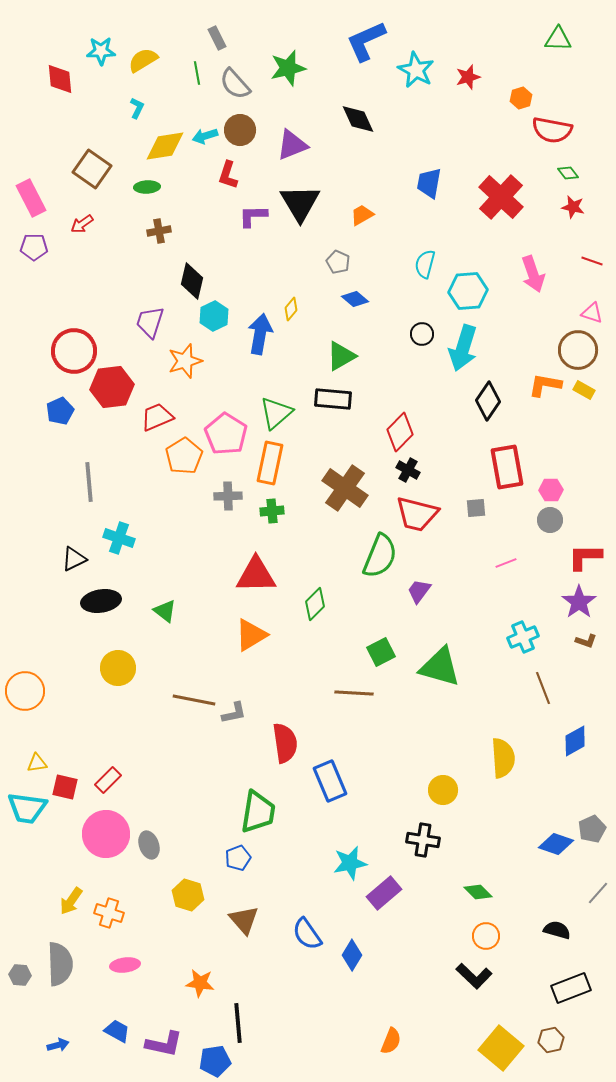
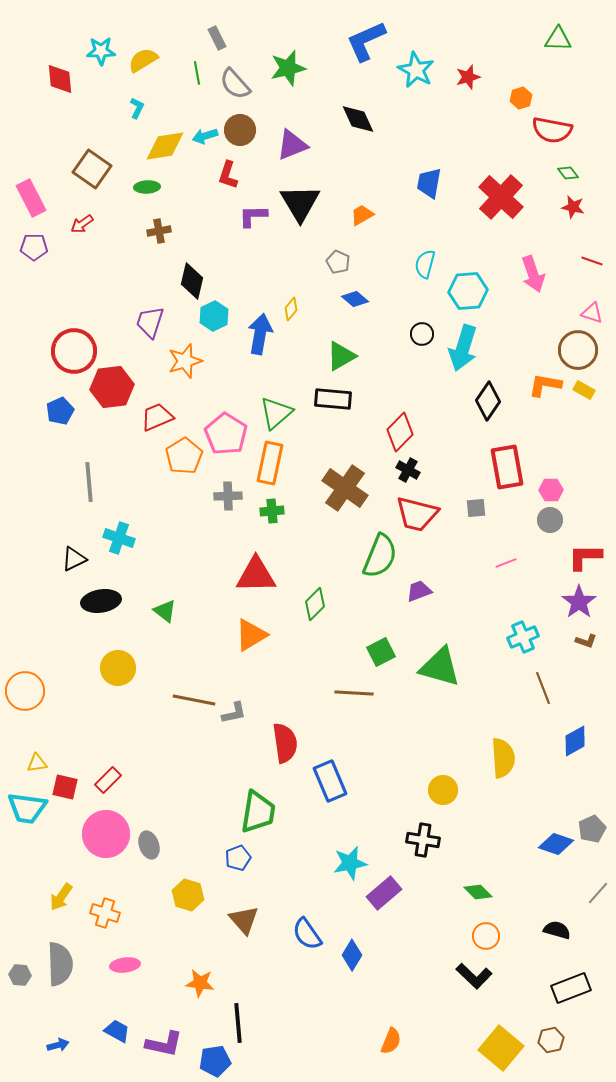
purple trapezoid at (419, 591): rotated 32 degrees clockwise
yellow arrow at (71, 901): moved 10 px left, 4 px up
orange cross at (109, 913): moved 4 px left
